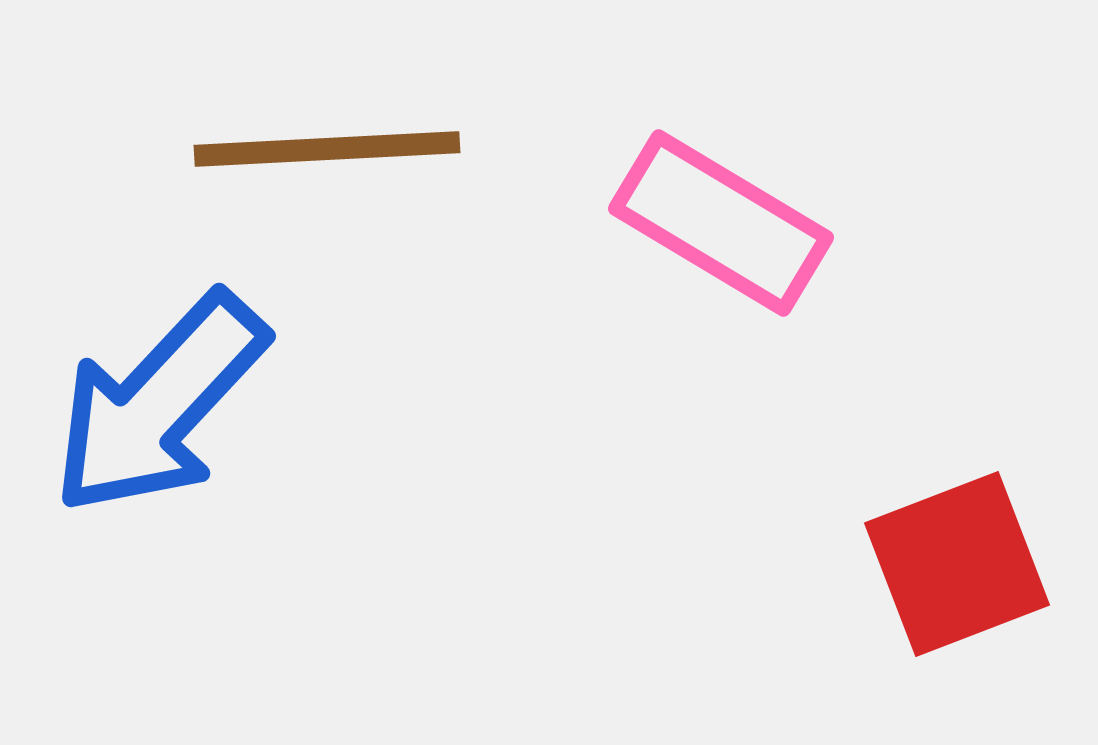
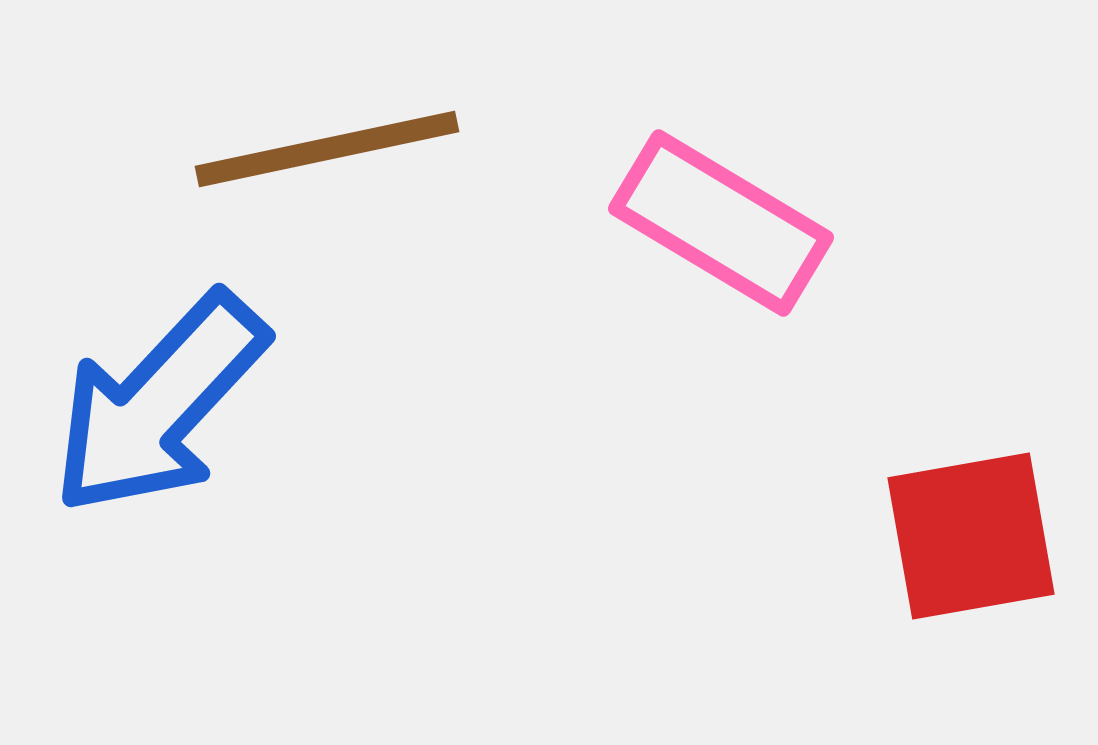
brown line: rotated 9 degrees counterclockwise
red square: moved 14 px right, 28 px up; rotated 11 degrees clockwise
